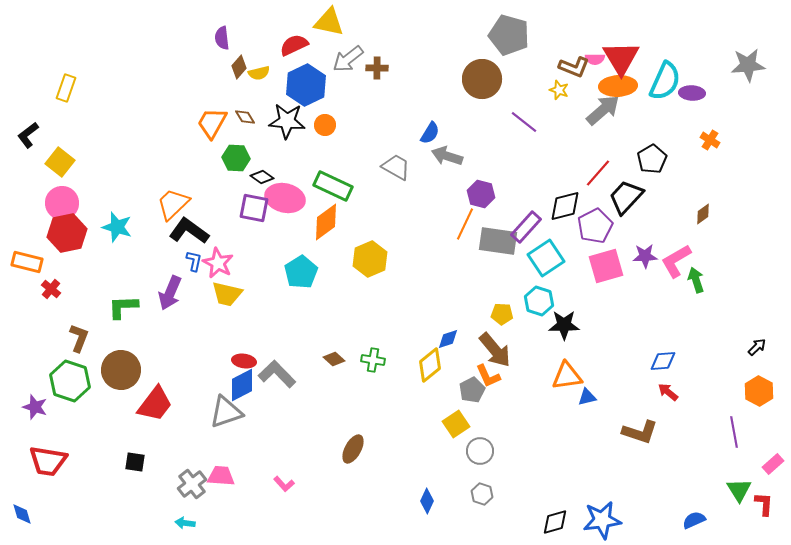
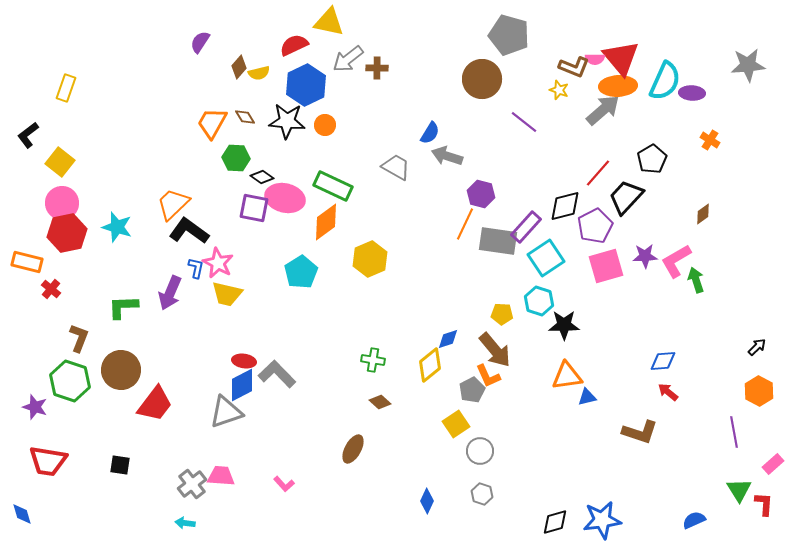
purple semicircle at (222, 38): moved 22 px left, 4 px down; rotated 40 degrees clockwise
red triangle at (621, 58): rotated 9 degrees counterclockwise
blue L-shape at (194, 261): moved 2 px right, 7 px down
brown diamond at (334, 359): moved 46 px right, 43 px down
black square at (135, 462): moved 15 px left, 3 px down
